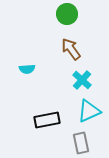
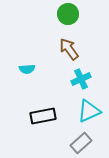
green circle: moved 1 px right
brown arrow: moved 2 px left
cyan cross: moved 1 px left, 1 px up; rotated 24 degrees clockwise
black rectangle: moved 4 px left, 4 px up
gray rectangle: rotated 60 degrees clockwise
